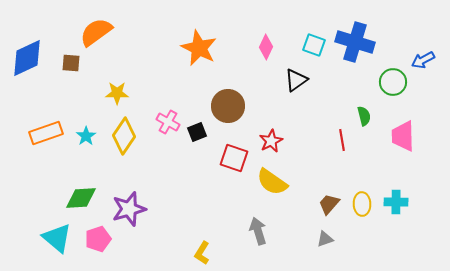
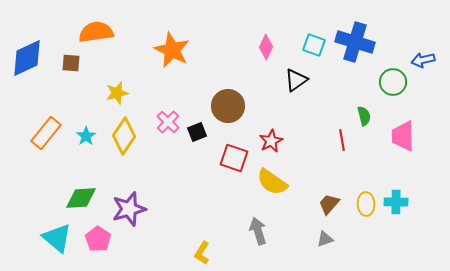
orange semicircle: rotated 28 degrees clockwise
orange star: moved 27 px left, 2 px down
blue arrow: rotated 15 degrees clockwise
yellow star: rotated 15 degrees counterclockwise
pink cross: rotated 15 degrees clockwise
orange rectangle: rotated 32 degrees counterclockwise
yellow ellipse: moved 4 px right
pink pentagon: rotated 20 degrees counterclockwise
